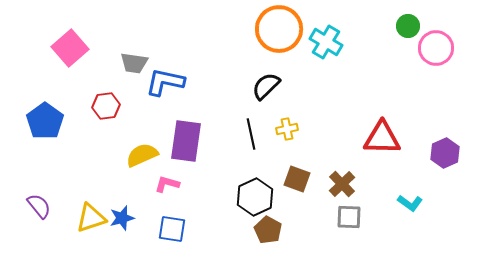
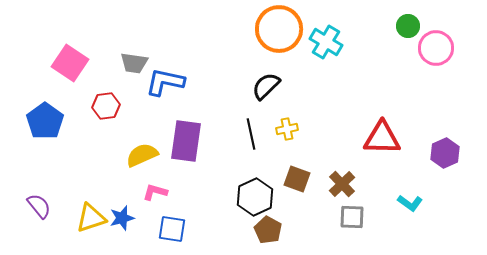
pink square: moved 15 px down; rotated 15 degrees counterclockwise
pink L-shape: moved 12 px left, 8 px down
gray square: moved 3 px right
